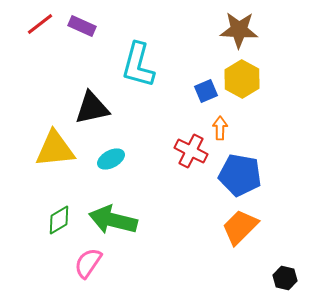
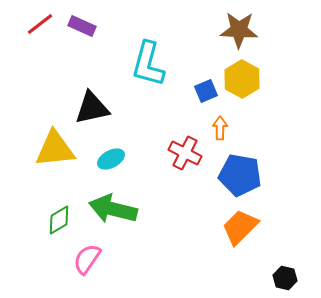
cyan L-shape: moved 10 px right, 1 px up
red cross: moved 6 px left, 2 px down
green arrow: moved 11 px up
pink semicircle: moved 1 px left, 4 px up
